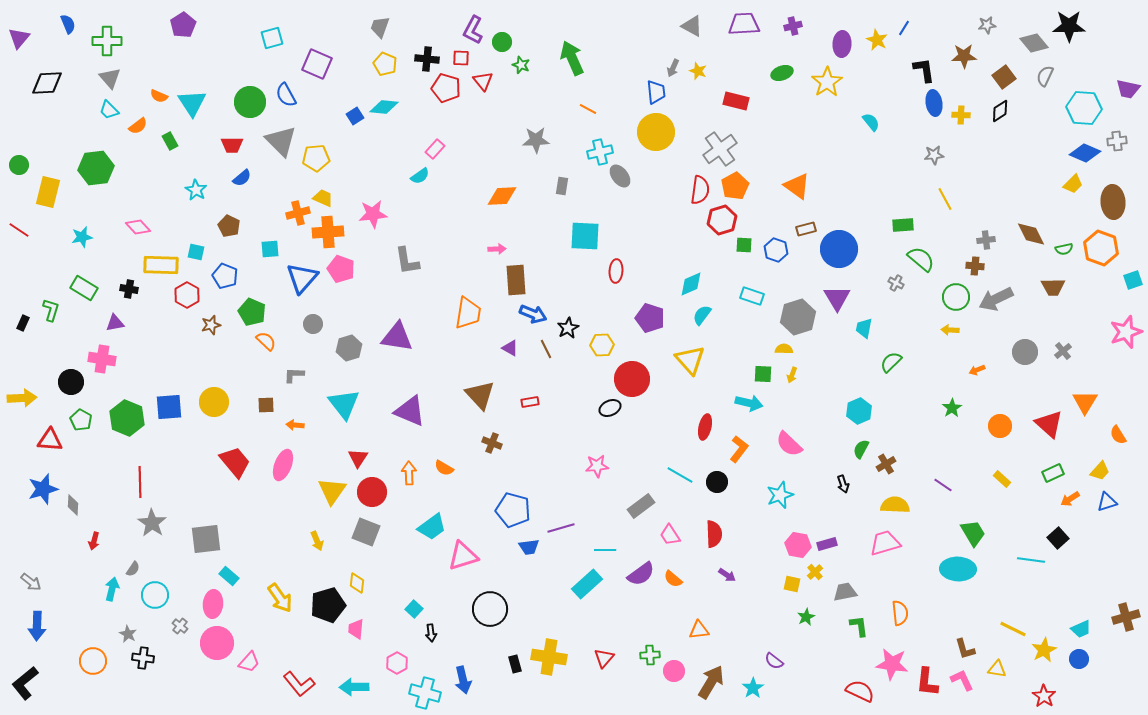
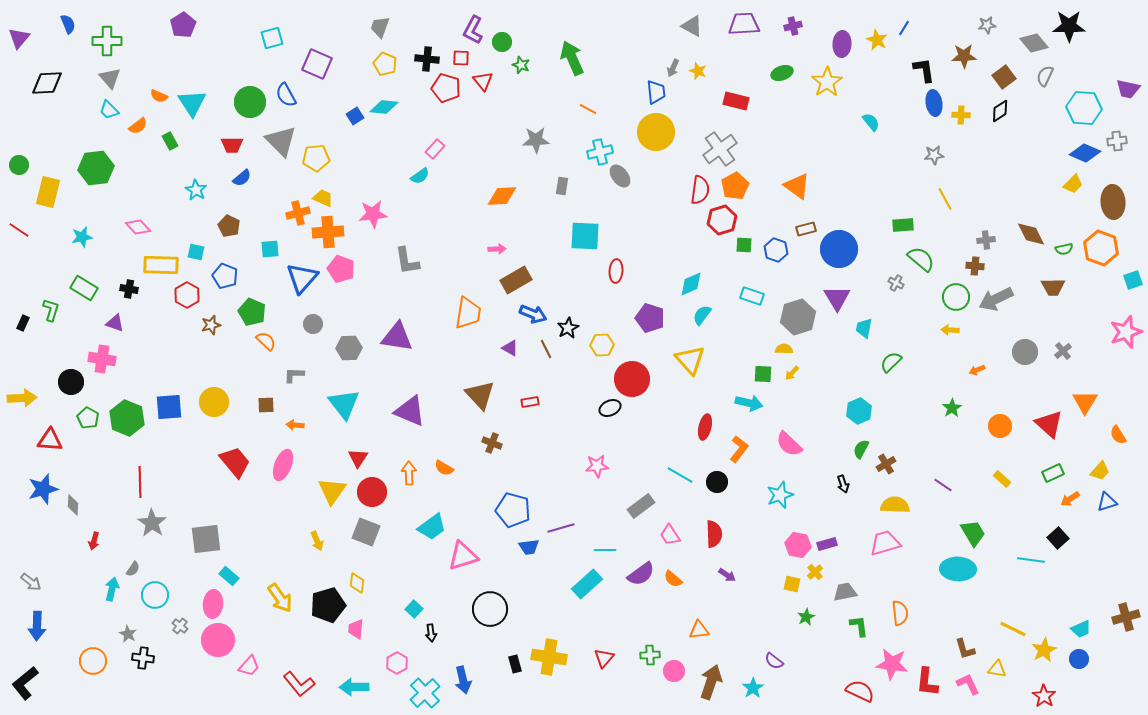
brown rectangle at (516, 280): rotated 64 degrees clockwise
purple triangle at (115, 323): rotated 30 degrees clockwise
gray hexagon at (349, 348): rotated 15 degrees clockwise
yellow arrow at (792, 375): moved 2 px up; rotated 21 degrees clockwise
green pentagon at (81, 420): moved 7 px right, 2 px up
pink circle at (217, 643): moved 1 px right, 3 px up
pink trapezoid at (249, 662): moved 4 px down
pink L-shape at (962, 680): moved 6 px right, 4 px down
brown arrow at (711, 682): rotated 12 degrees counterclockwise
cyan cross at (425, 693): rotated 32 degrees clockwise
